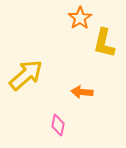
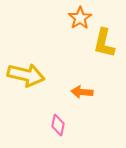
yellow arrow: rotated 54 degrees clockwise
